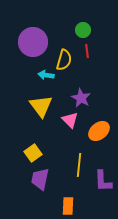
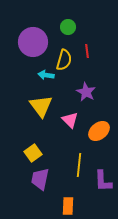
green circle: moved 15 px left, 3 px up
purple star: moved 5 px right, 6 px up
